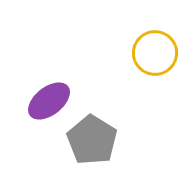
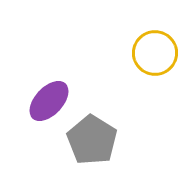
purple ellipse: rotated 9 degrees counterclockwise
